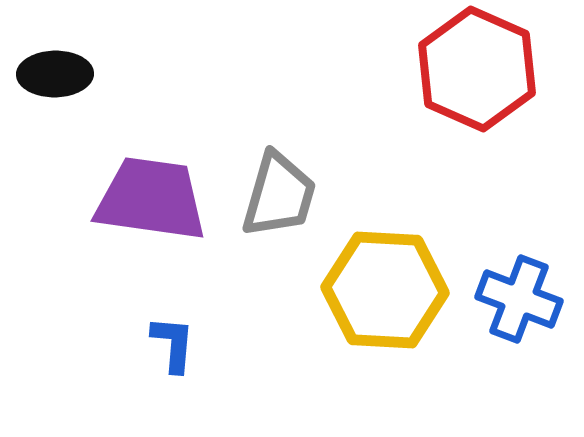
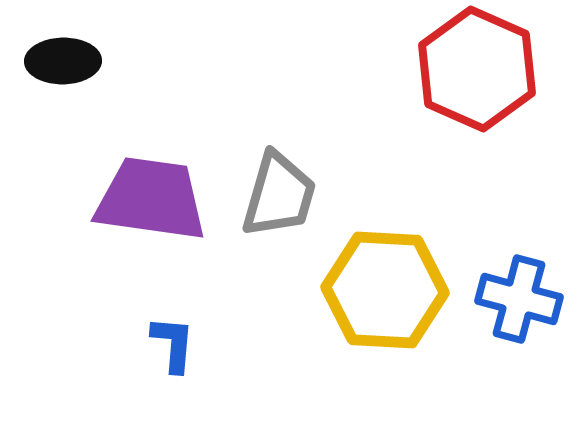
black ellipse: moved 8 px right, 13 px up
blue cross: rotated 6 degrees counterclockwise
